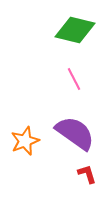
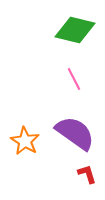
orange star: rotated 20 degrees counterclockwise
